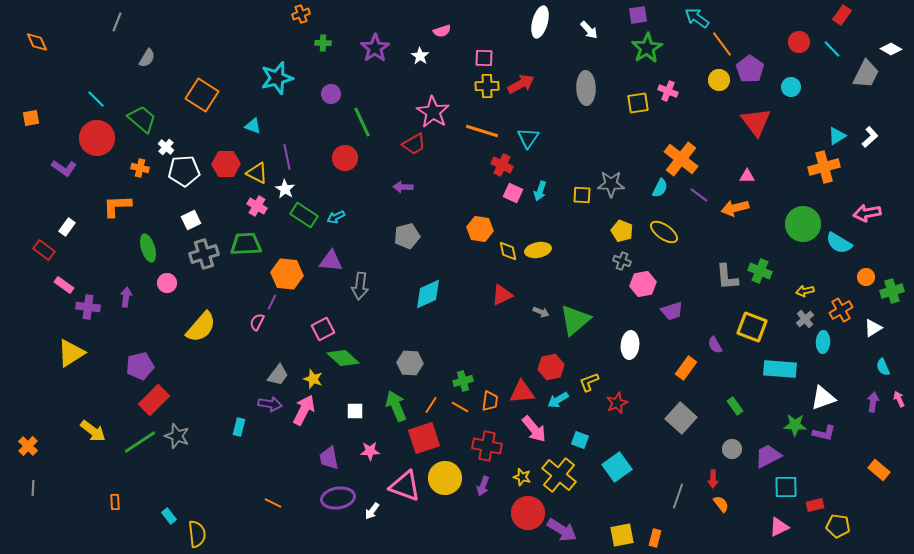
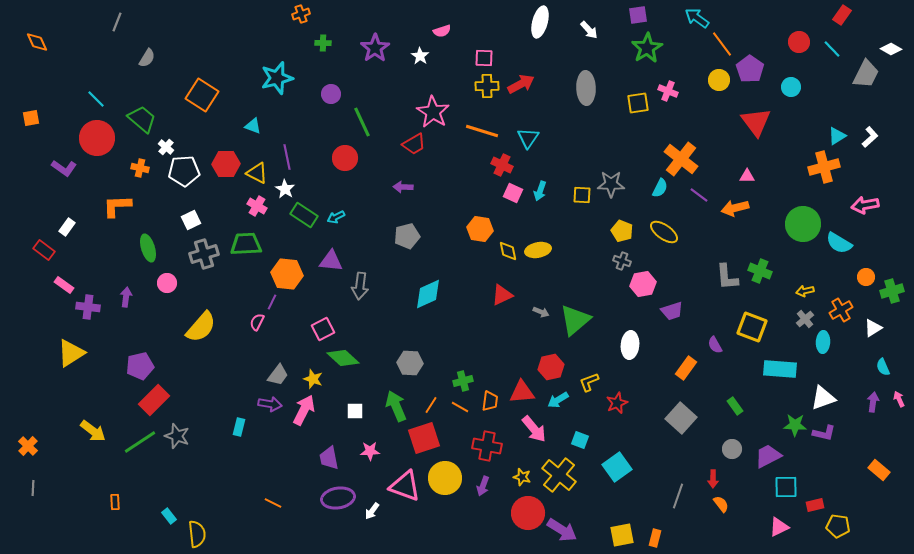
pink arrow at (867, 213): moved 2 px left, 8 px up
